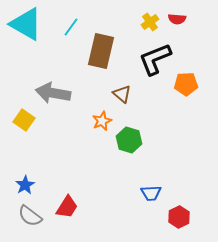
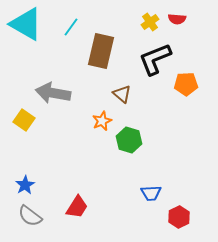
red trapezoid: moved 10 px right
